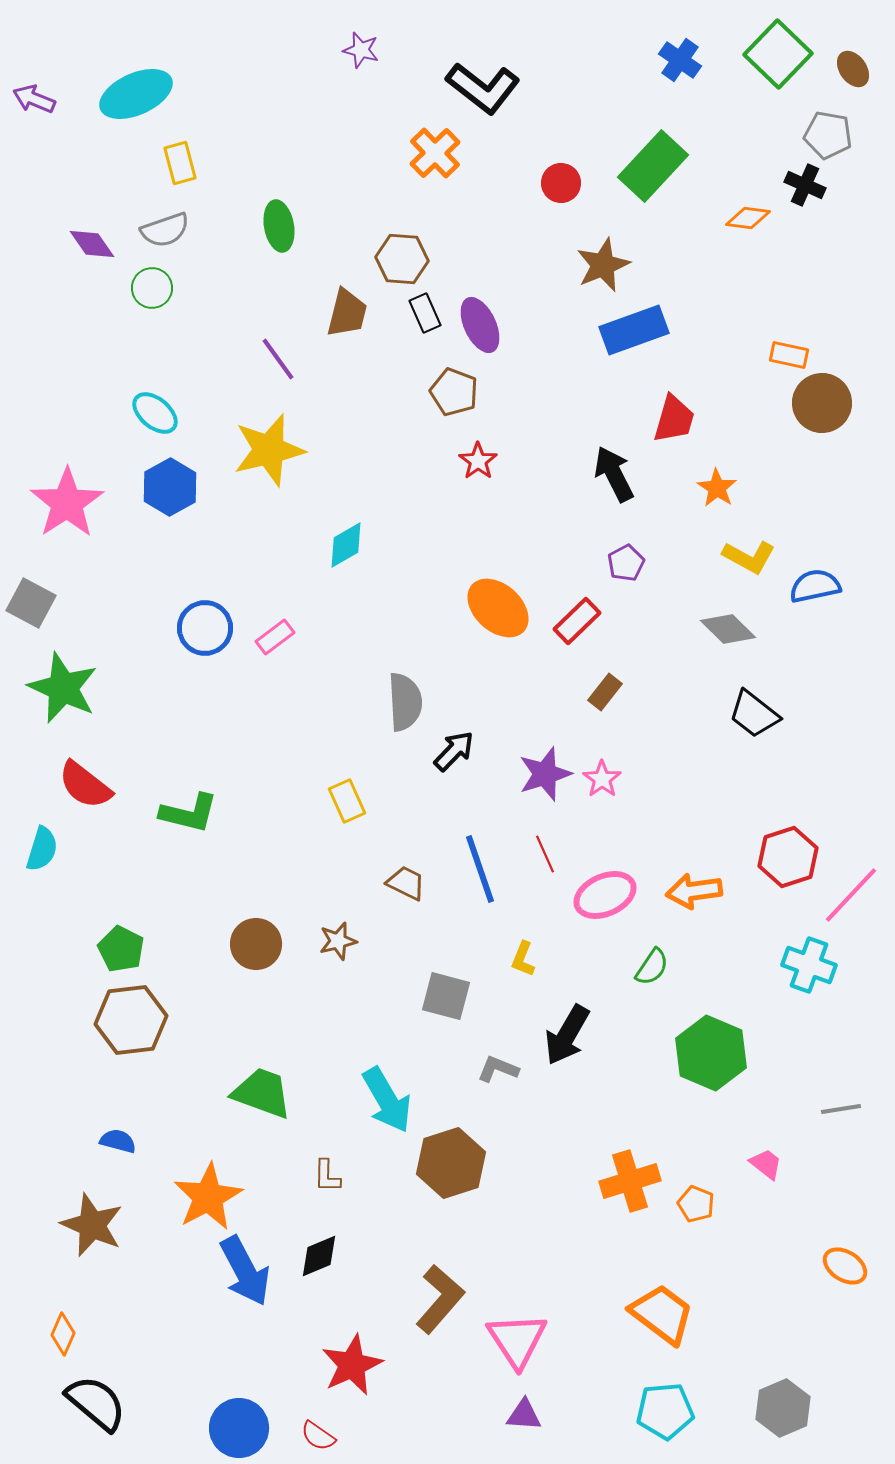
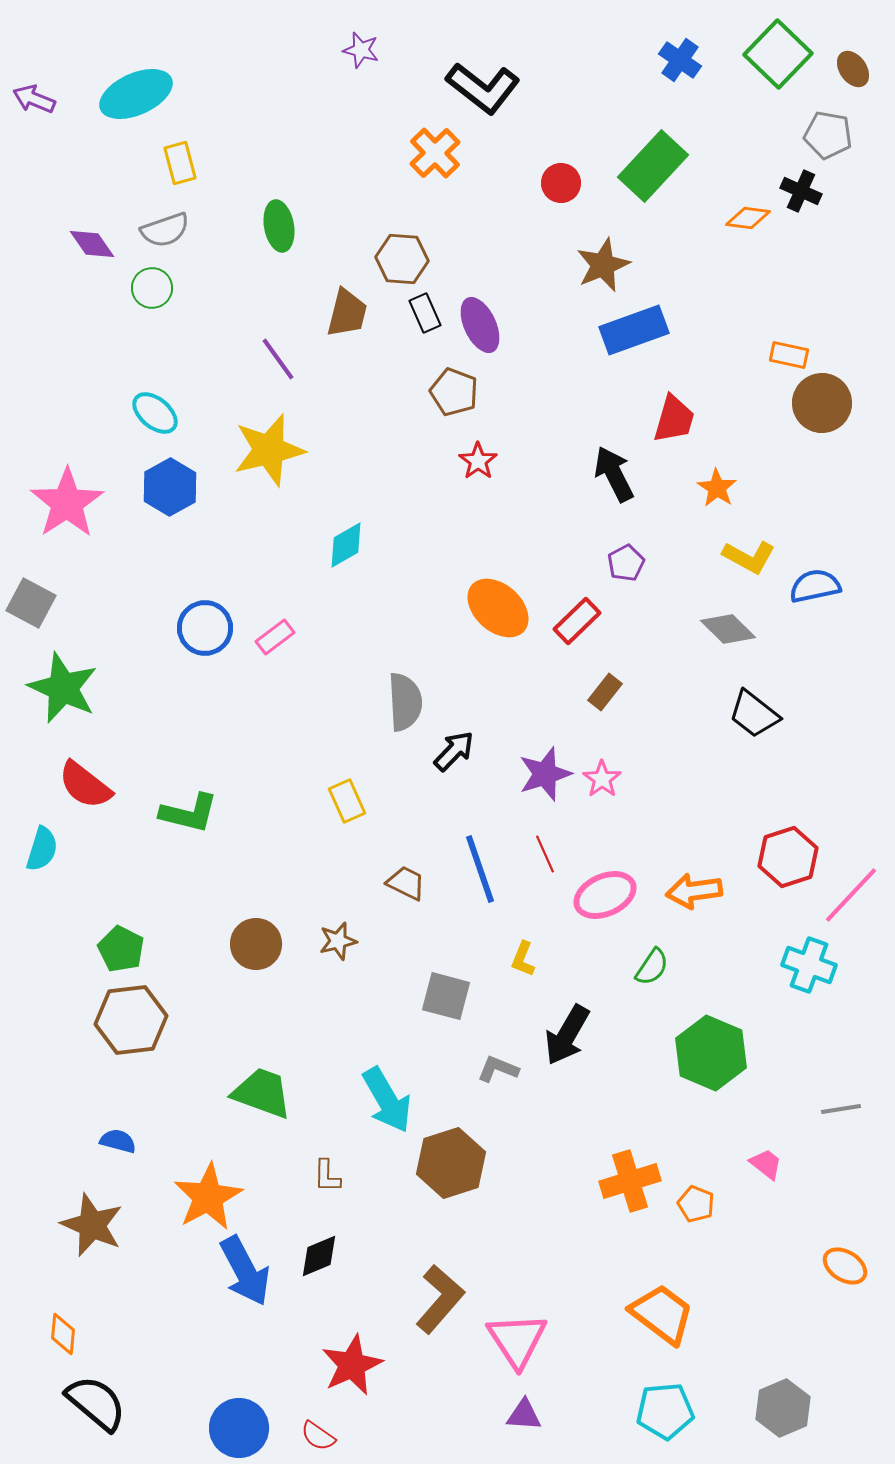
black cross at (805, 185): moved 4 px left, 6 px down
orange diamond at (63, 1334): rotated 18 degrees counterclockwise
